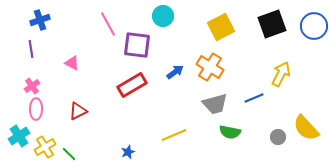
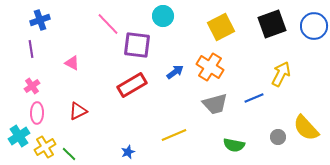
pink line: rotated 15 degrees counterclockwise
pink ellipse: moved 1 px right, 4 px down
green semicircle: moved 4 px right, 13 px down
